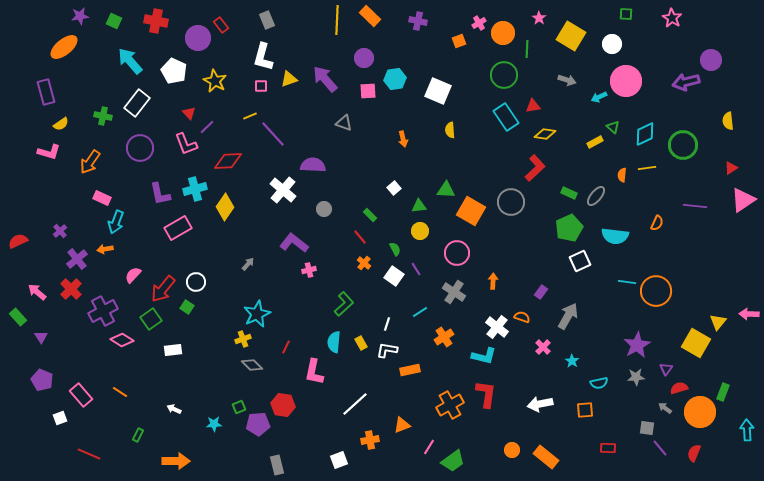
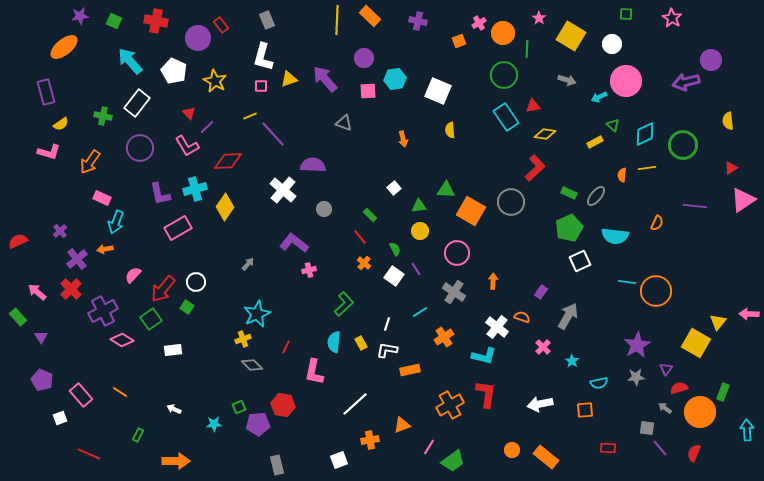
green triangle at (613, 127): moved 2 px up
pink L-shape at (186, 144): moved 1 px right, 2 px down; rotated 10 degrees counterclockwise
